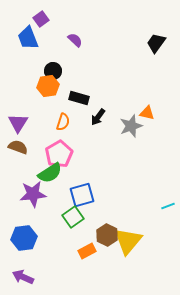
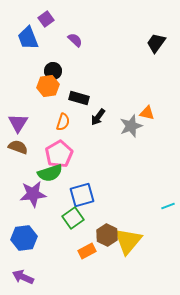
purple square: moved 5 px right
green semicircle: rotated 15 degrees clockwise
green square: moved 1 px down
